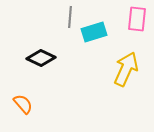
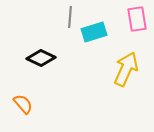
pink rectangle: rotated 15 degrees counterclockwise
